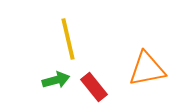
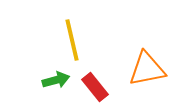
yellow line: moved 4 px right, 1 px down
red rectangle: moved 1 px right
